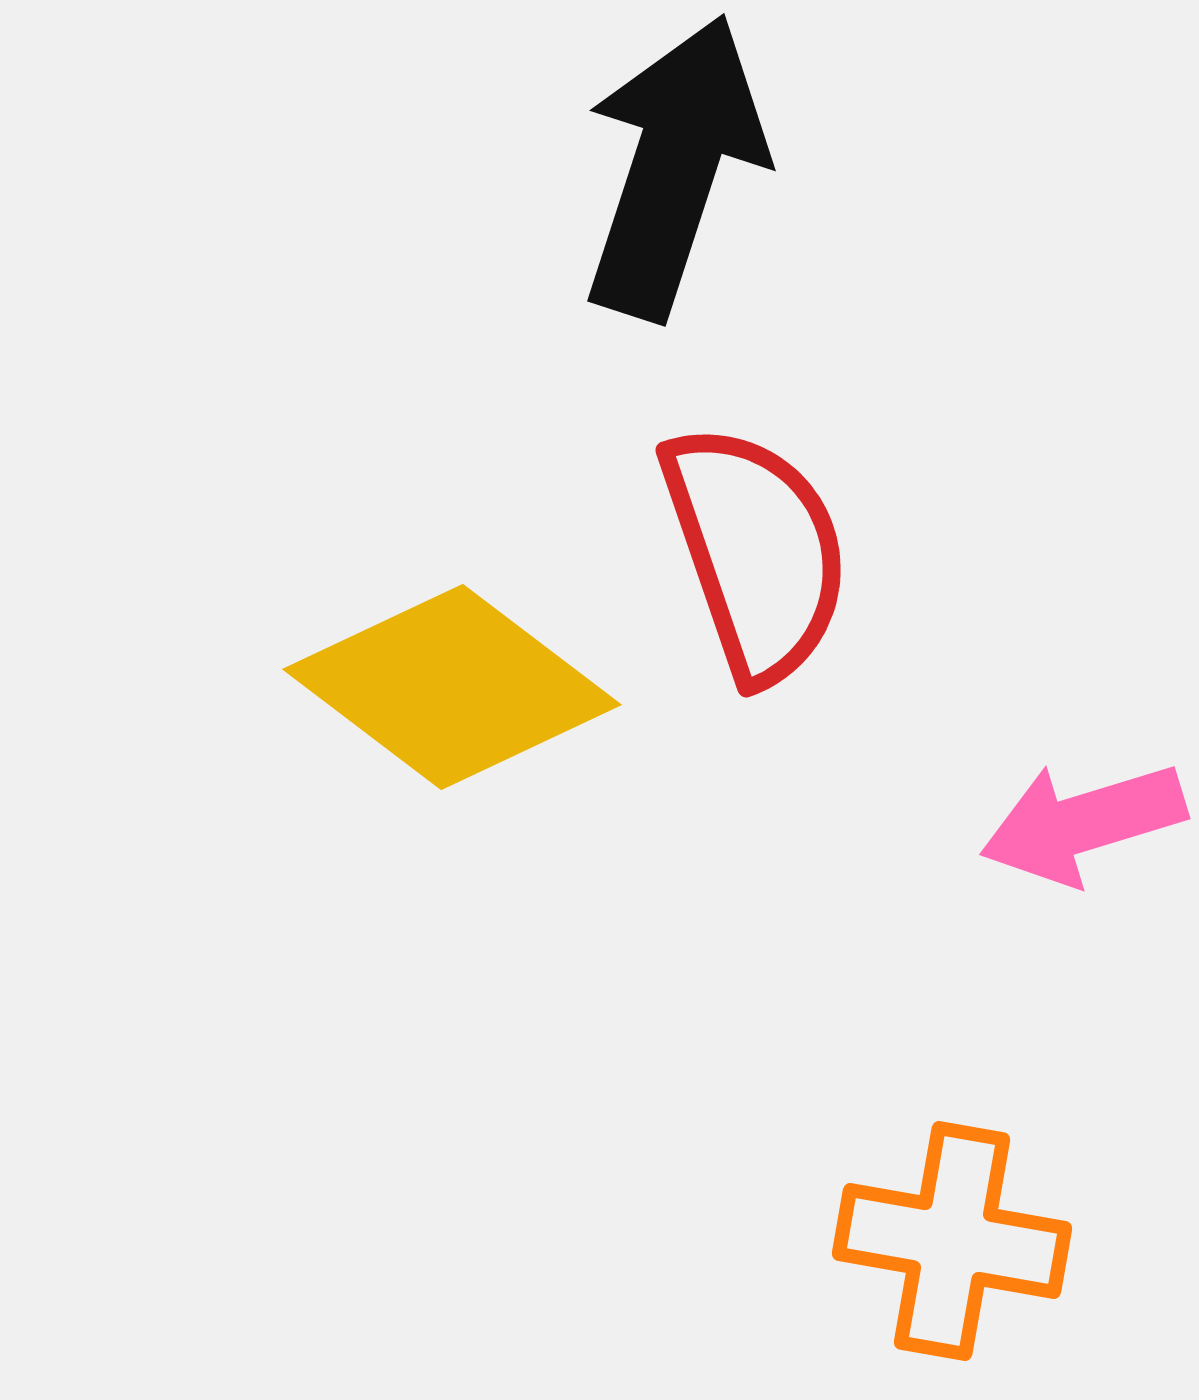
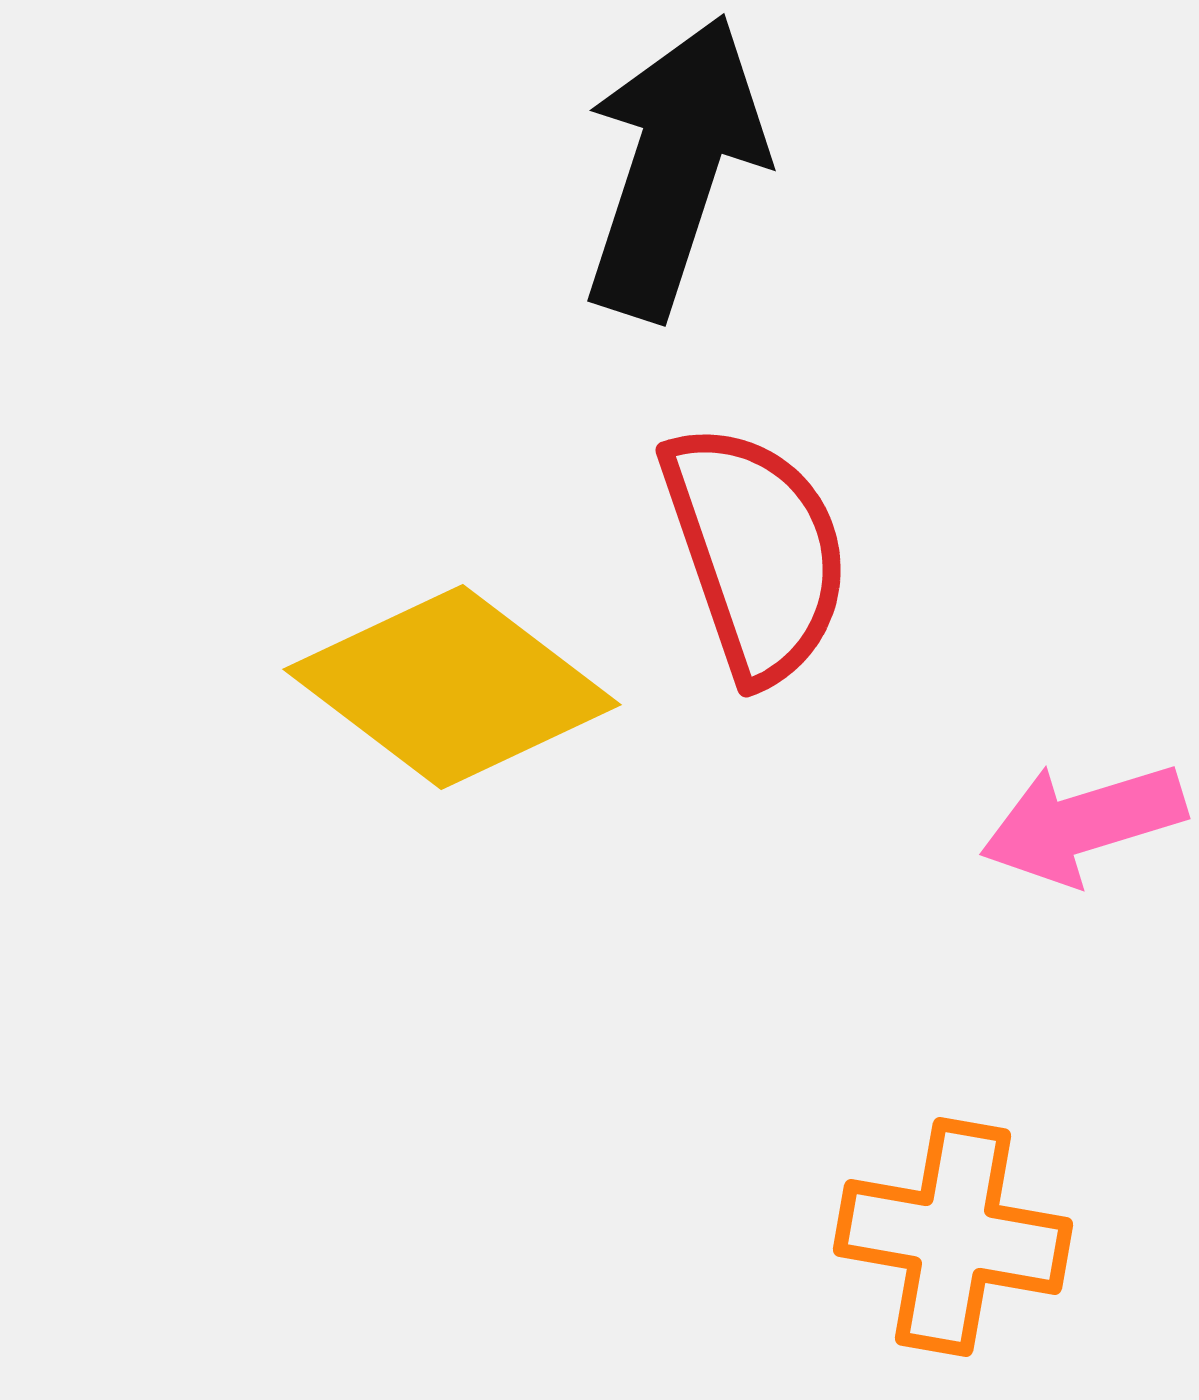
orange cross: moved 1 px right, 4 px up
